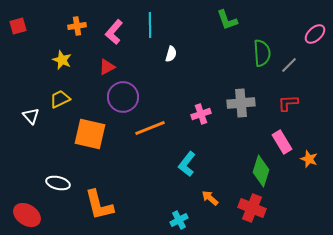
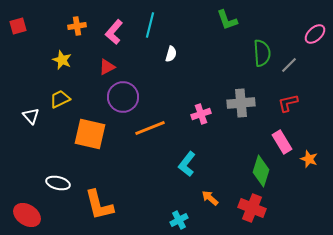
cyan line: rotated 15 degrees clockwise
red L-shape: rotated 10 degrees counterclockwise
